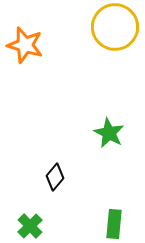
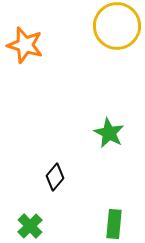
yellow circle: moved 2 px right, 1 px up
